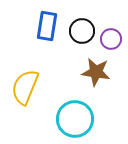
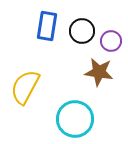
purple circle: moved 2 px down
brown star: moved 3 px right
yellow semicircle: rotated 6 degrees clockwise
